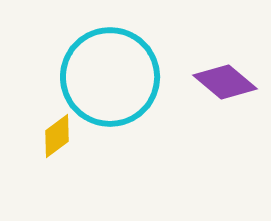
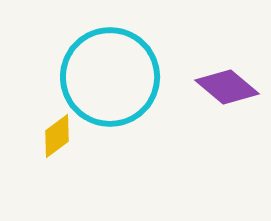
purple diamond: moved 2 px right, 5 px down
